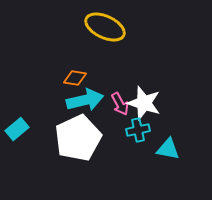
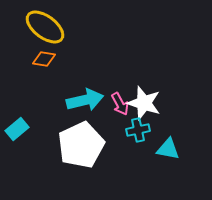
yellow ellipse: moved 60 px left; rotated 12 degrees clockwise
orange diamond: moved 31 px left, 19 px up
white pentagon: moved 3 px right, 7 px down
